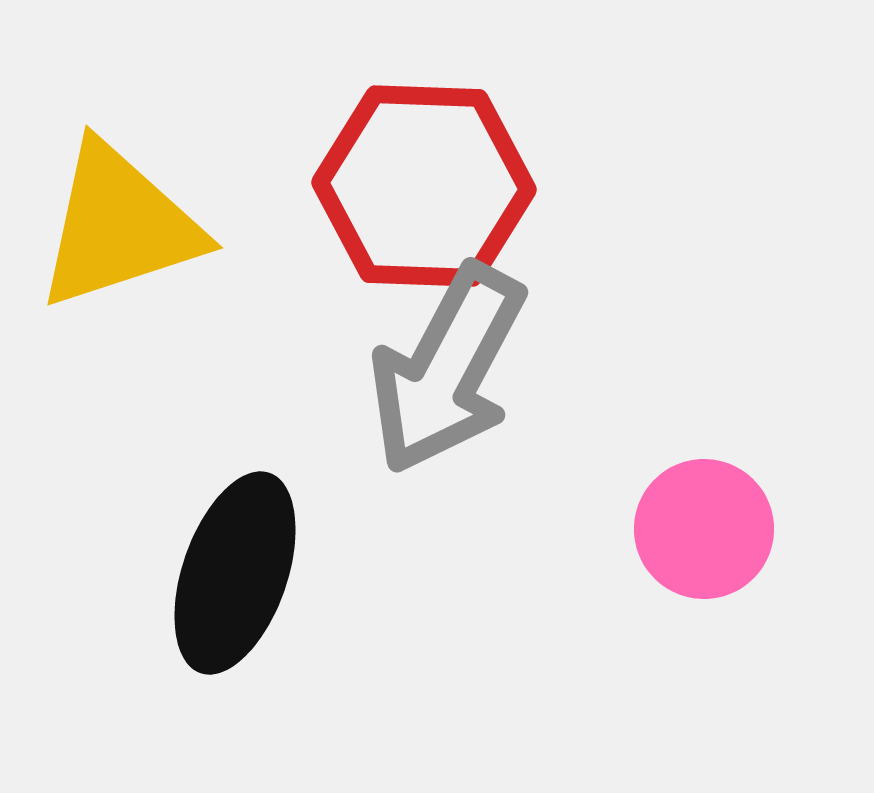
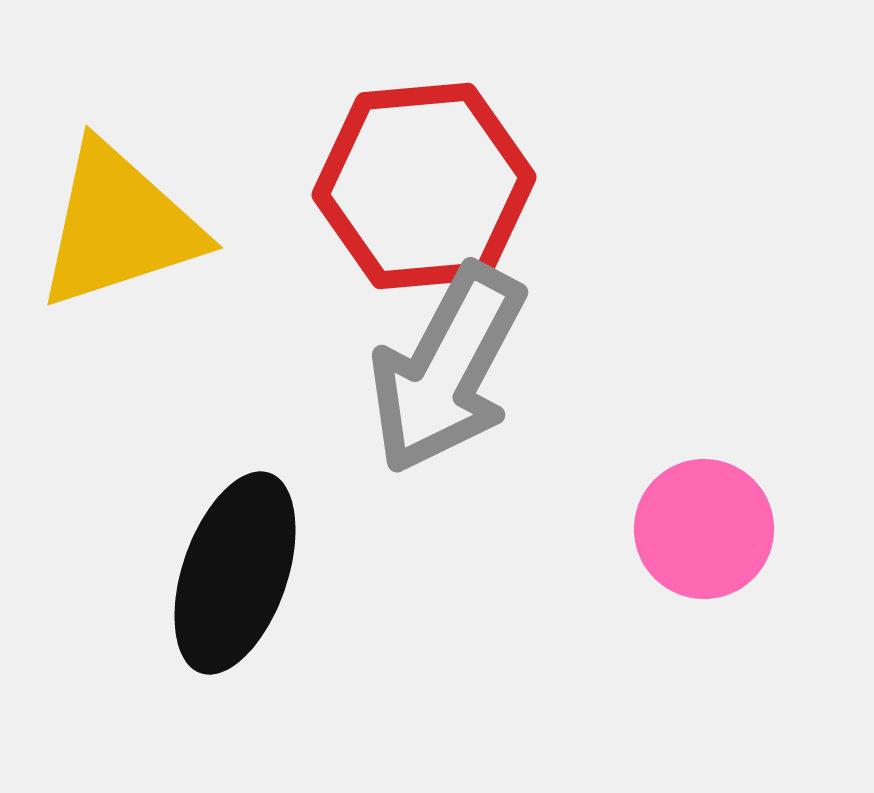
red hexagon: rotated 7 degrees counterclockwise
